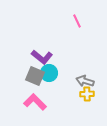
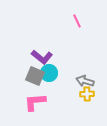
pink L-shape: rotated 50 degrees counterclockwise
